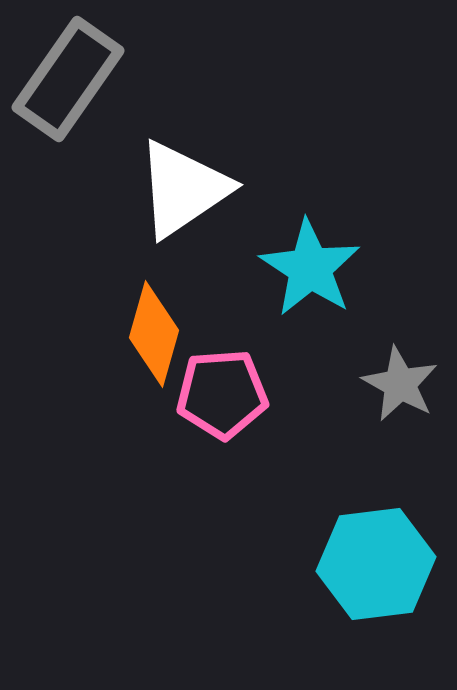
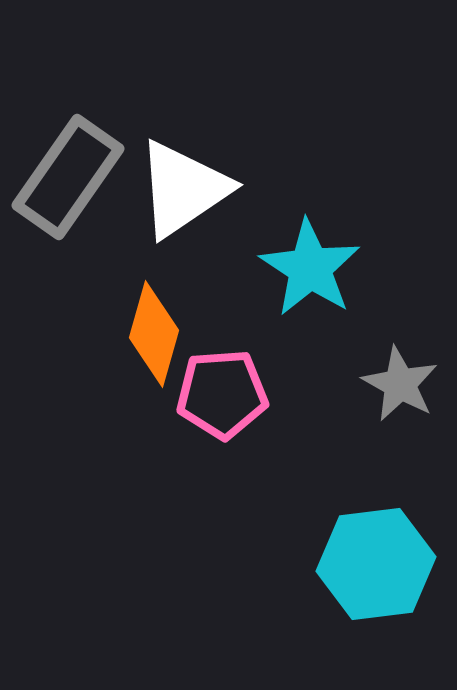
gray rectangle: moved 98 px down
